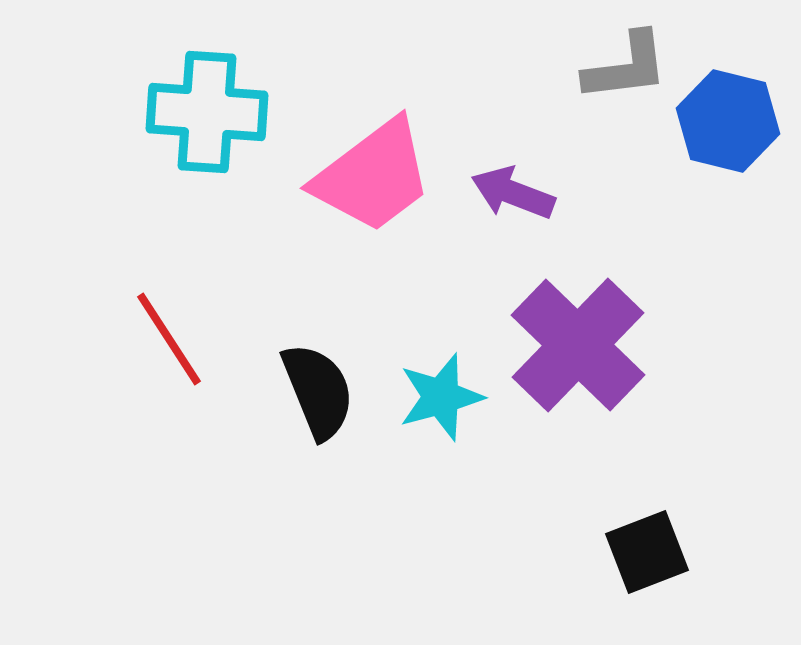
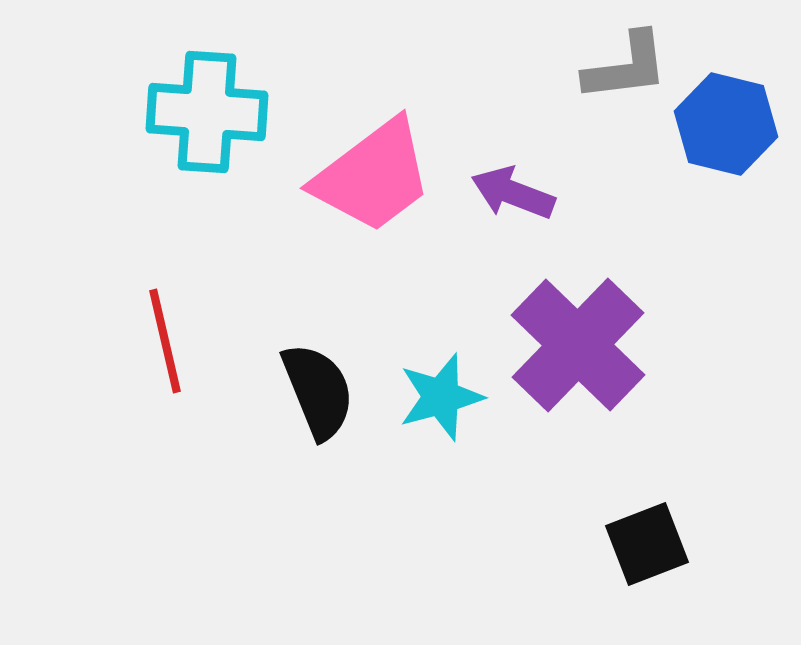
blue hexagon: moved 2 px left, 3 px down
red line: moved 4 px left, 2 px down; rotated 20 degrees clockwise
black square: moved 8 px up
